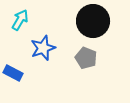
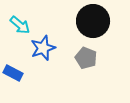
cyan arrow: moved 5 px down; rotated 100 degrees clockwise
